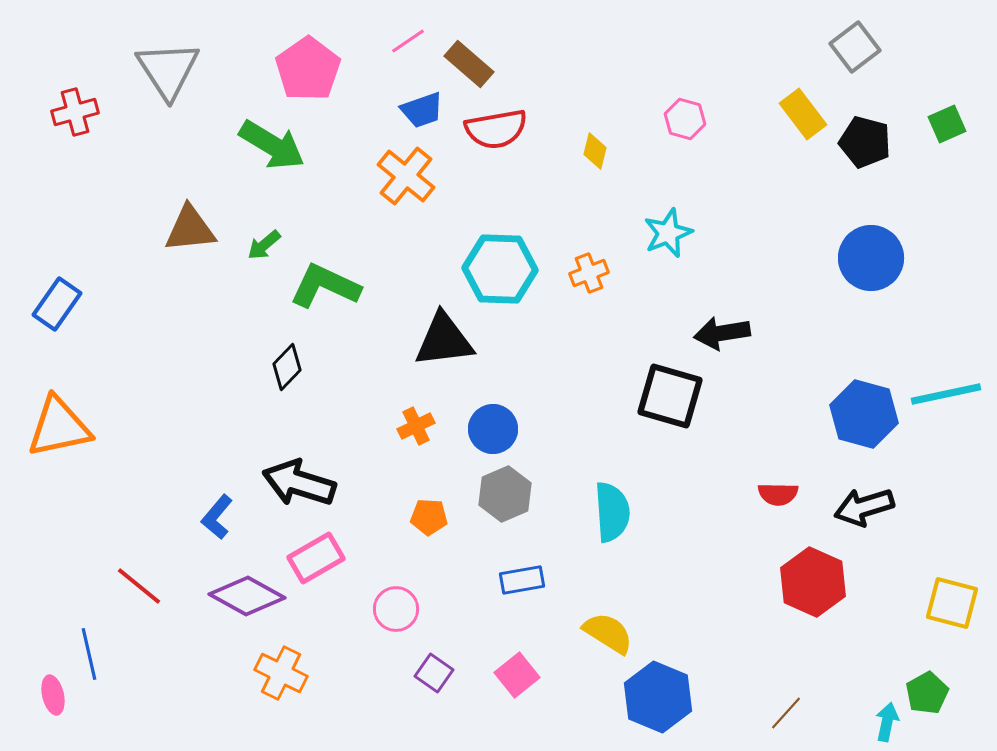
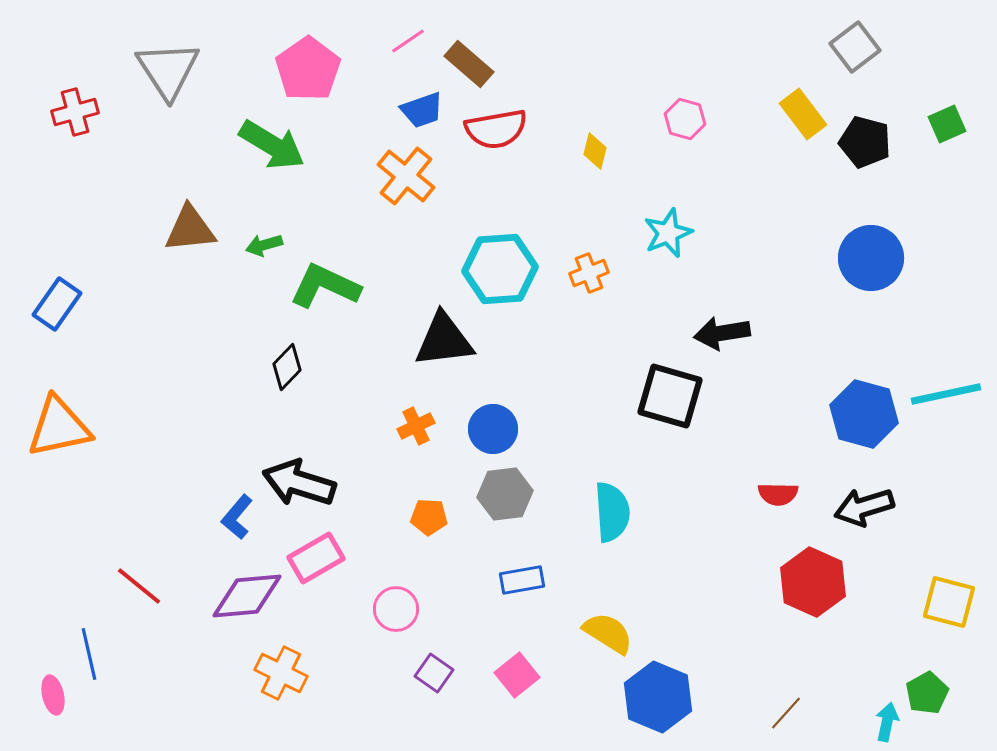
green arrow at (264, 245): rotated 24 degrees clockwise
cyan hexagon at (500, 269): rotated 6 degrees counterclockwise
gray hexagon at (505, 494): rotated 16 degrees clockwise
blue L-shape at (217, 517): moved 20 px right
purple diamond at (247, 596): rotated 34 degrees counterclockwise
yellow square at (952, 603): moved 3 px left, 1 px up
